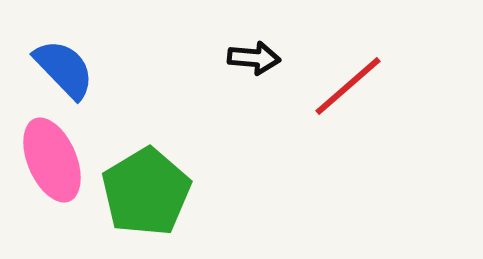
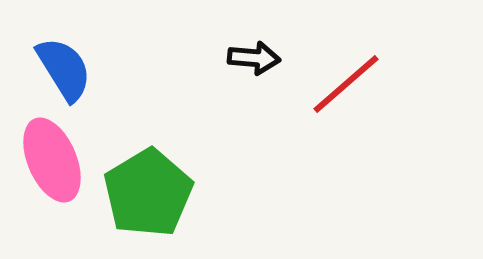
blue semicircle: rotated 12 degrees clockwise
red line: moved 2 px left, 2 px up
green pentagon: moved 2 px right, 1 px down
